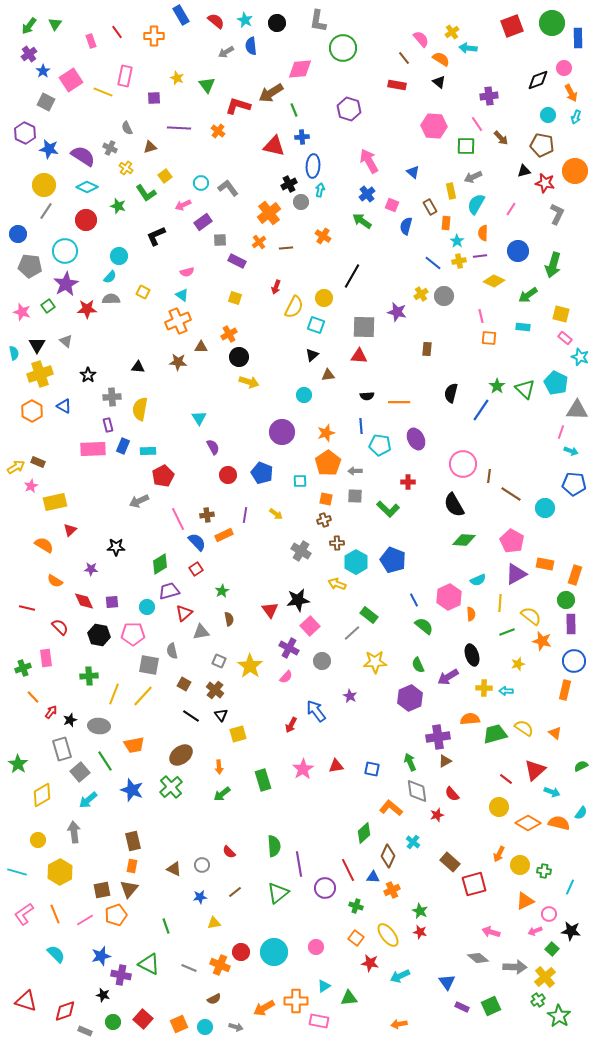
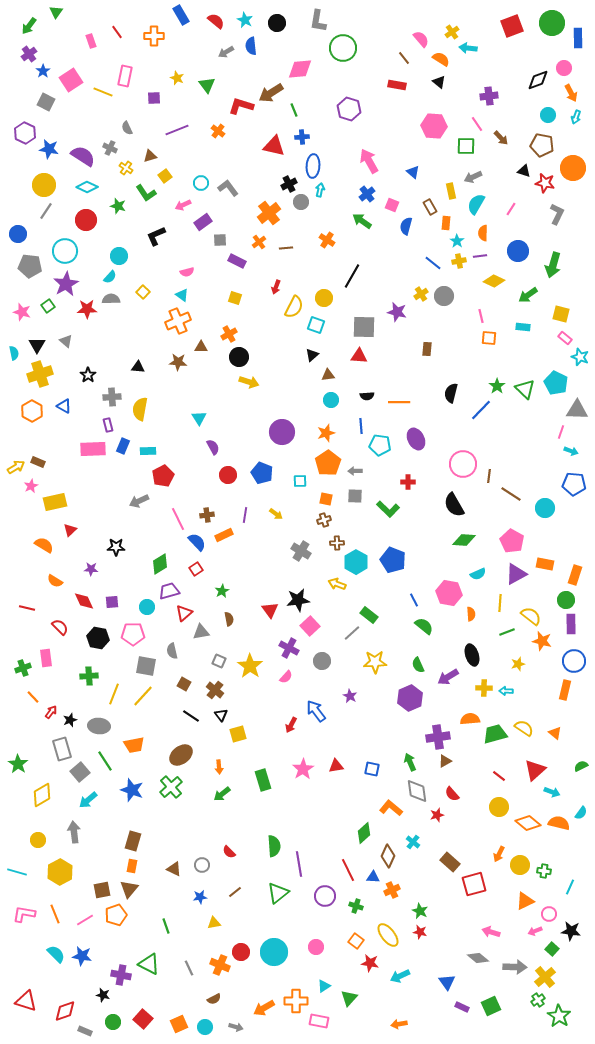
green triangle at (55, 24): moved 1 px right, 12 px up
red L-shape at (238, 106): moved 3 px right
purple line at (179, 128): moved 2 px left, 2 px down; rotated 25 degrees counterclockwise
brown triangle at (150, 147): moved 9 px down
black triangle at (524, 171): rotated 32 degrees clockwise
orange circle at (575, 171): moved 2 px left, 3 px up
orange cross at (323, 236): moved 4 px right, 4 px down
yellow square at (143, 292): rotated 16 degrees clockwise
cyan circle at (304, 395): moved 27 px right, 5 px down
blue line at (481, 410): rotated 10 degrees clockwise
cyan semicircle at (478, 580): moved 6 px up
pink hexagon at (449, 597): moved 4 px up; rotated 25 degrees counterclockwise
black hexagon at (99, 635): moved 1 px left, 3 px down
gray square at (149, 665): moved 3 px left, 1 px down
red line at (506, 779): moved 7 px left, 3 px up
orange diamond at (528, 823): rotated 10 degrees clockwise
brown rectangle at (133, 841): rotated 30 degrees clockwise
purple circle at (325, 888): moved 8 px down
pink L-shape at (24, 914): rotated 45 degrees clockwise
orange square at (356, 938): moved 3 px down
blue star at (101, 956): moved 19 px left; rotated 24 degrees clockwise
gray line at (189, 968): rotated 42 degrees clockwise
green triangle at (349, 998): rotated 42 degrees counterclockwise
